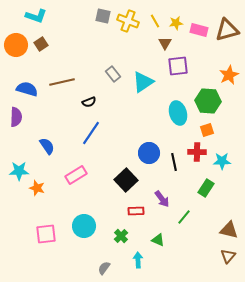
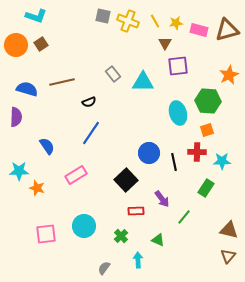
cyan triangle at (143, 82): rotated 35 degrees clockwise
